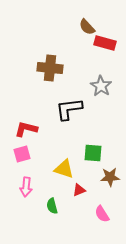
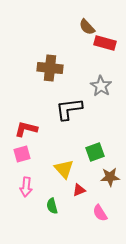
green square: moved 2 px right, 1 px up; rotated 24 degrees counterclockwise
yellow triangle: rotated 30 degrees clockwise
pink semicircle: moved 2 px left, 1 px up
